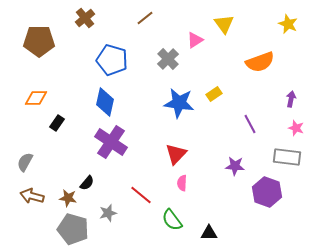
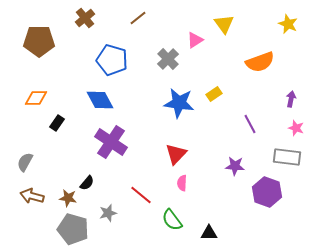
brown line: moved 7 px left
blue diamond: moved 5 px left, 2 px up; rotated 40 degrees counterclockwise
